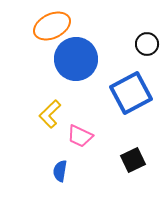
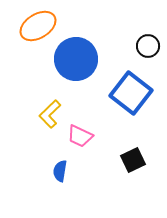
orange ellipse: moved 14 px left; rotated 6 degrees counterclockwise
black circle: moved 1 px right, 2 px down
blue square: rotated 24 degrees counterclockwise
